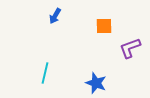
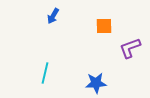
blue arrow: moved 2 px left
blue star: rotated 25 degrees counterclockwise
